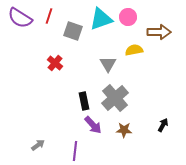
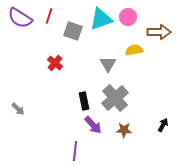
gray arrow: moved 20 px left, 36 px up; rotated 80 degrees clockwise
